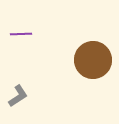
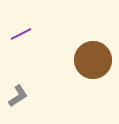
purple line: rotated 25 degrees counterclockwise
